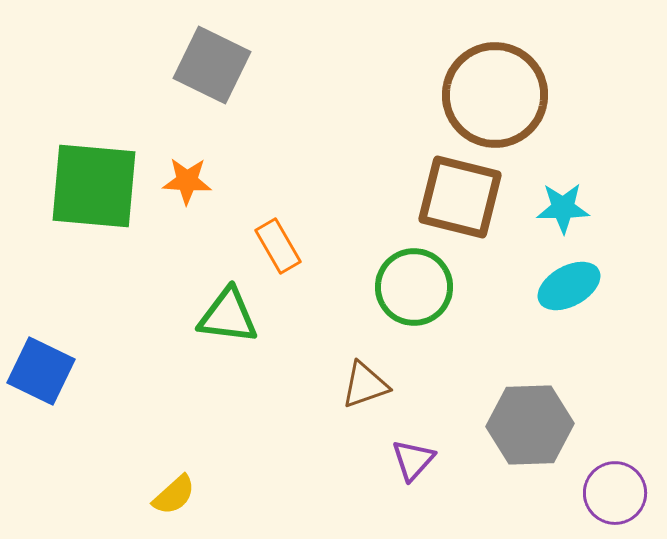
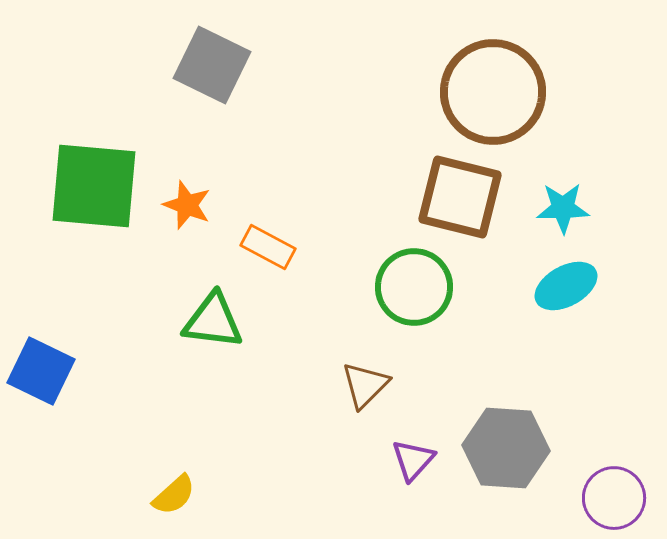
brown circle: moved 2 px left, 3 px up
orange star: moved 24 px down; rotated 18 degrees clockwise
orange rectangle: moved 10 px left, 1 px down; rotated 32 degrees counterclockwise
cyan ellipse: moved 3 px left
green triangle: moved 15 px left, 5 px down
brown triangle: rotated 26 degrees counterclockwise
gray hexagon: moved 24 px left, 23 px down; rotated 6 degrees clockwise
purple circle: moved 1 px left, 5 px down
